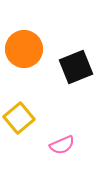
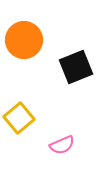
orange circle: moved 9 px up
